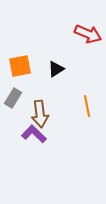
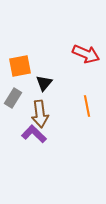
red arrow: moved 2 px left, 20 px down
black triangle: moved 12 px left, 14 px down; rotated 18 degrees counterclockwise
